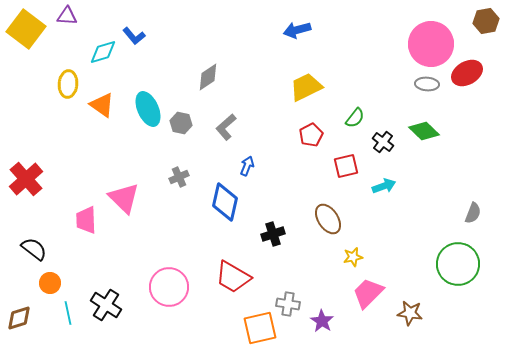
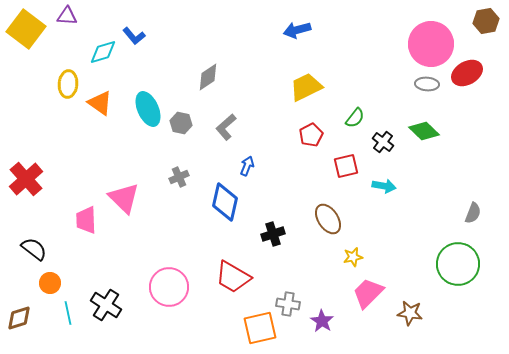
orange triangle at (102, 105): moved 2 px left, 2 px up
cyan arrow at (384, 186): rotated 30 degrees clockwise
